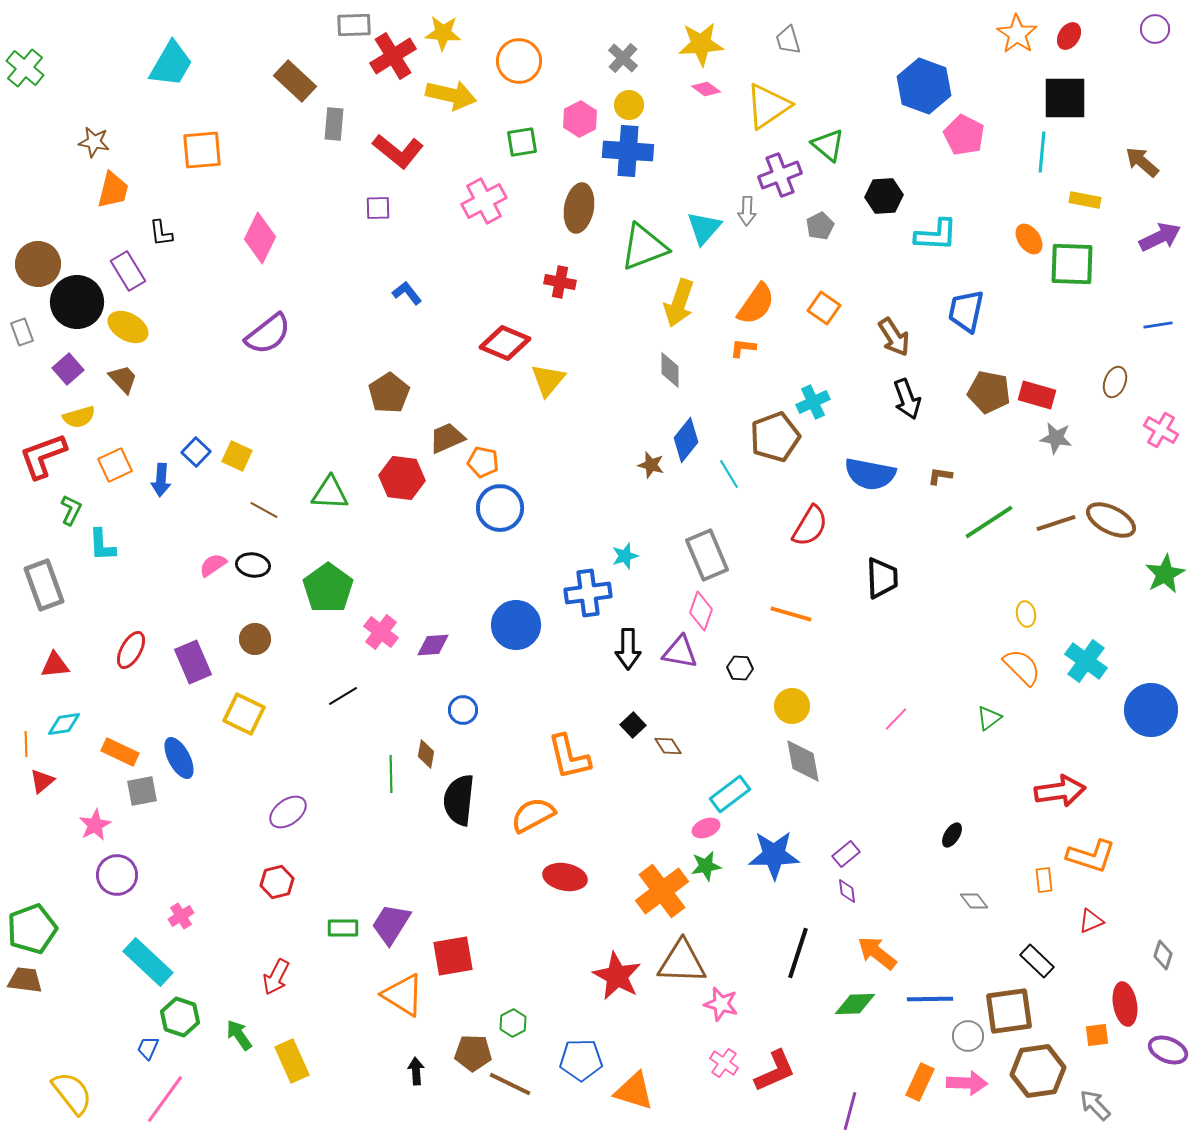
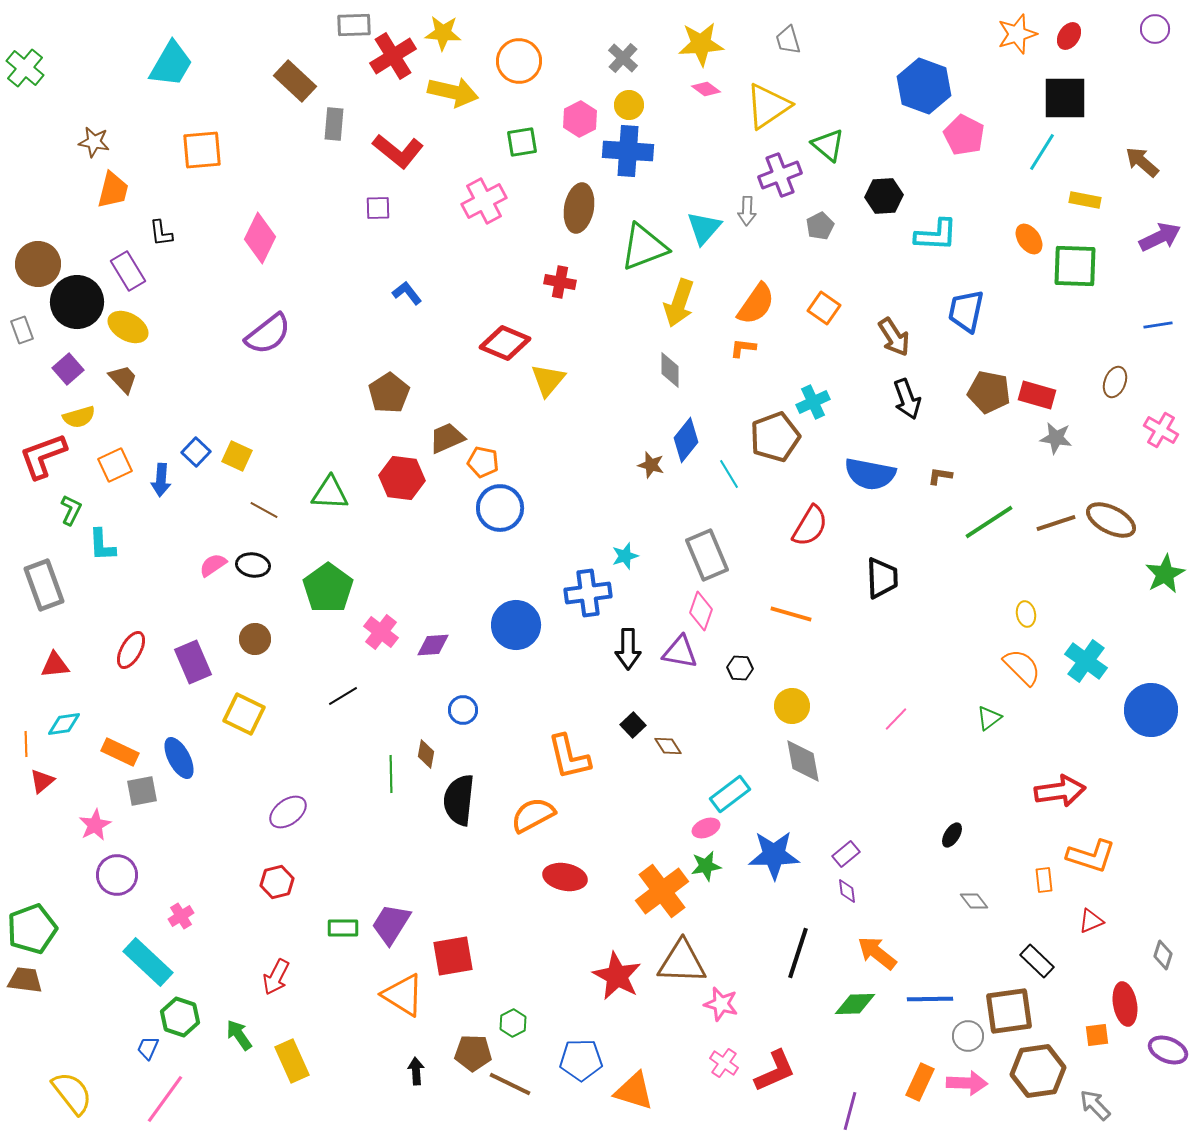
orange star at (1017, 34): rotated 21 degrees clockwise
yellow arrow at (451, 95): moved 2 px right, 3 px up
cyan line at (1042, 152): rotated 27 degrees clockwise
green square at (1072, 264): moved 3 px right, 2 px down
gray rectangle at (22, 332): moved 2 px up
